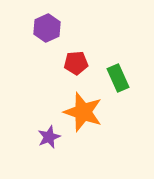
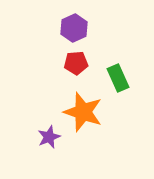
purple hexagon: moved 27 px right
